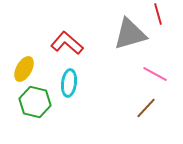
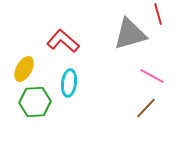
red L-shape: moved 4 px left, 2 px up
pink line: moved 3 px left, 2 px down
green hexagon: rotated 16 degrees counterclockwise
